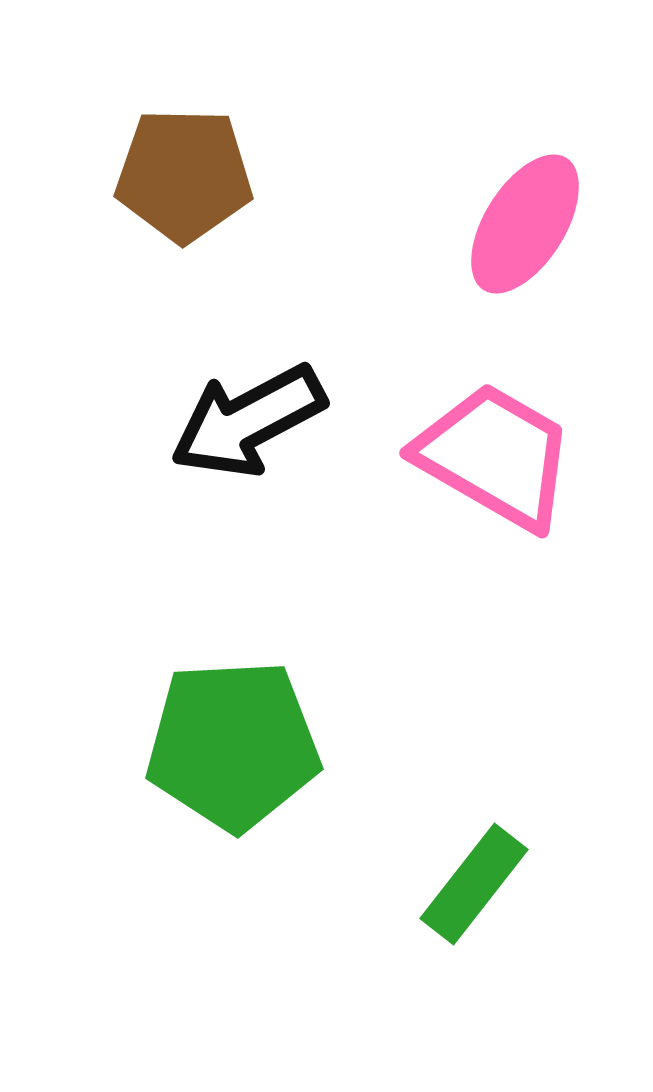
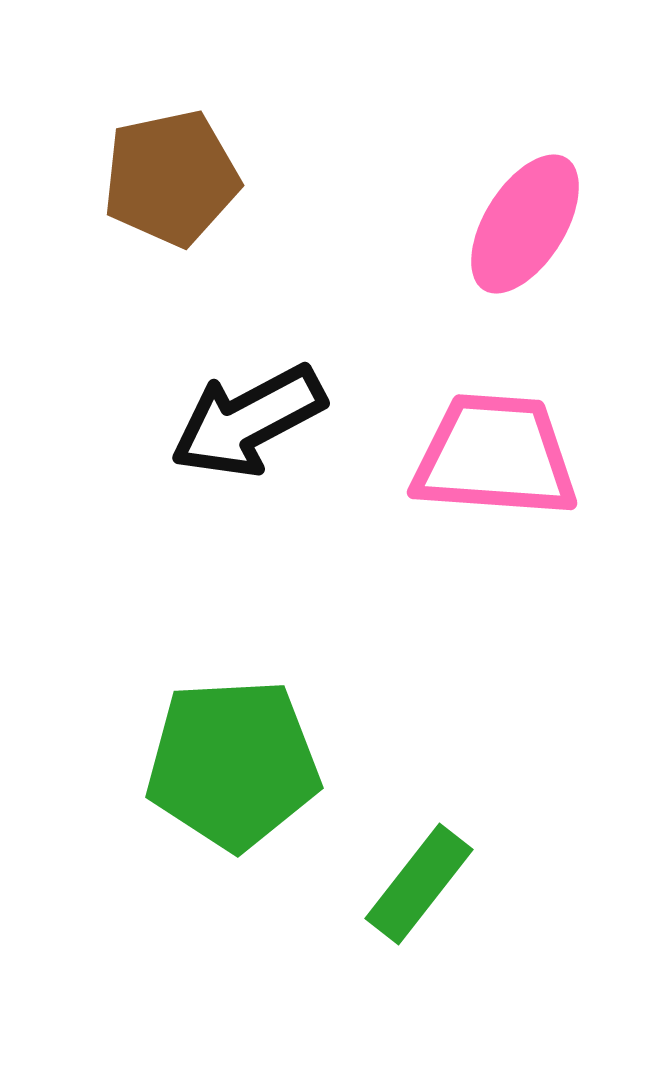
brown pentagon: moved 13 px left, 3 px down; rotated 13 degrees counterclockwise
pink trapezoid: rotated 26 degrees counterclockwise
green pentagon: moved 19 px down
green rectangle: moved 55 px left
